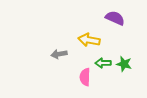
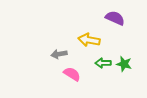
pink semicircle: moved 13 px left, 3 px up; rotated 120 degrees clockwise
